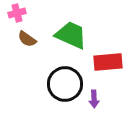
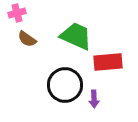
green trapezoid: moved 5 px right, 1 px down
black circle: moved 1 px down
